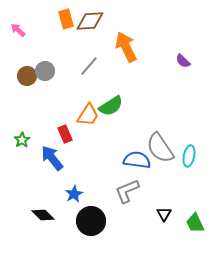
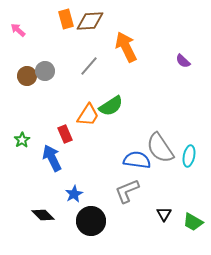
blue arrow: rotated 12 degrees clockwise
green trapezoid: moved 2 px left, 1 px up; rotated 35 degrees counterclockwise
